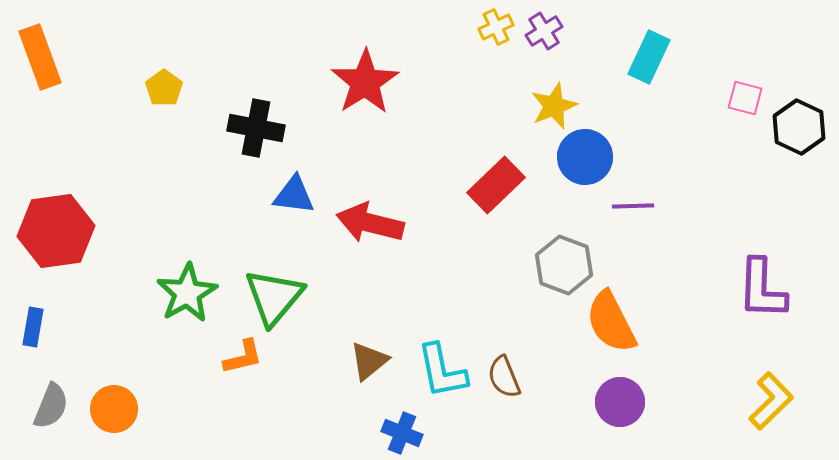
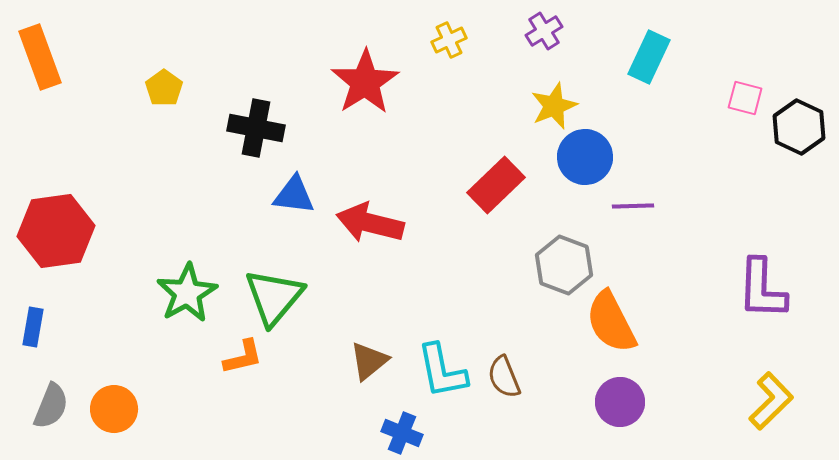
yellow cross: moved 47 px left, 13 px down
